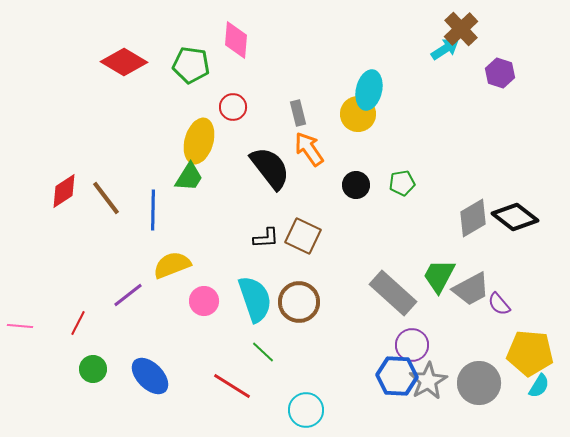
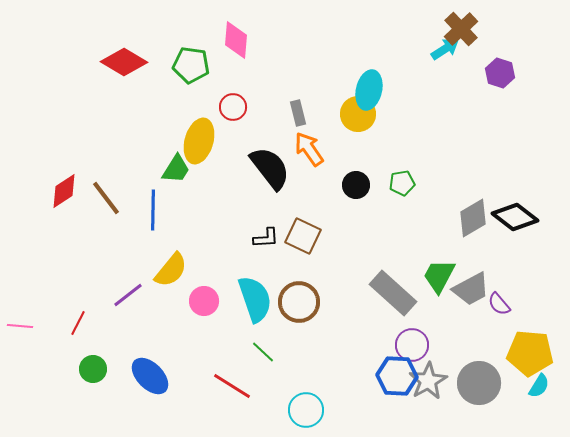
green trapezoid at (189, 177): moved 13 px left, 8 px up
yellow semicircle at (172, 265): moved 1 px left, 5 px down; rotated 150 degrees clockwise
